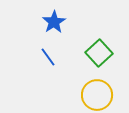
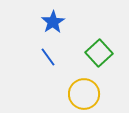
blue star: moved 1 px left
yellow circle: moved 13 px left, 1 px up
